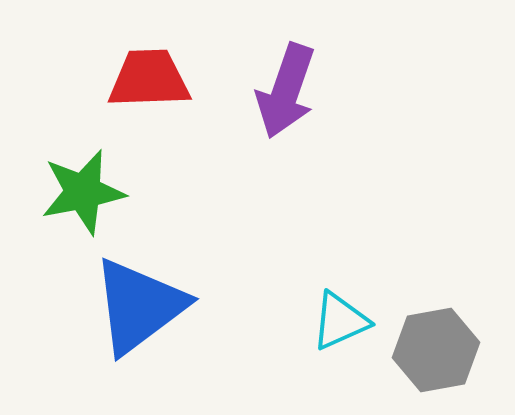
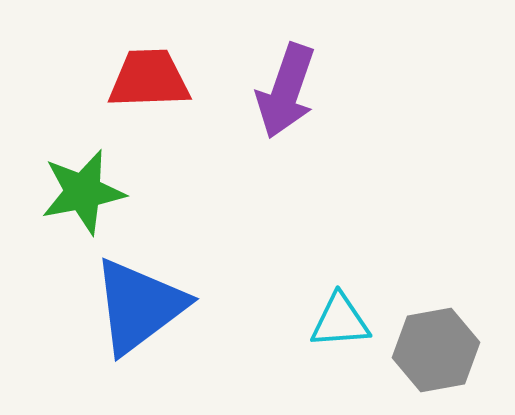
cyan triangle: rotated 20 degrees clockwise
